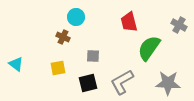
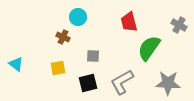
cyan circle: moved 2 px right
